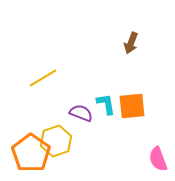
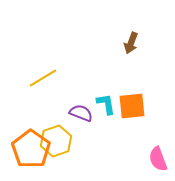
orange pentagon: moved 4 px up
